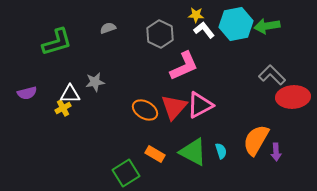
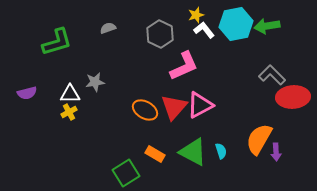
yellow star: rotated 21 degrees counterclockwise
yellow cross: moved 6 px right, 4 px down
orange semicircle: moved 3 px right, 1 px up
